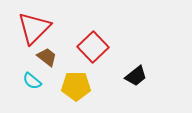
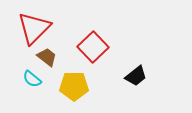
cyan semicircle: moved 2 px up
yellow pentagon: moved 2 px left
